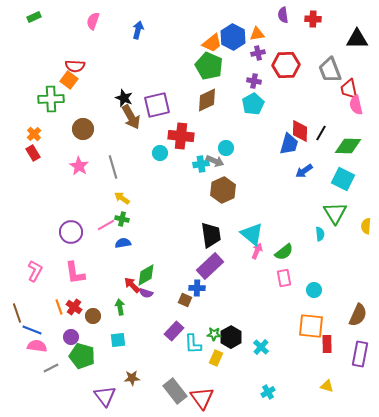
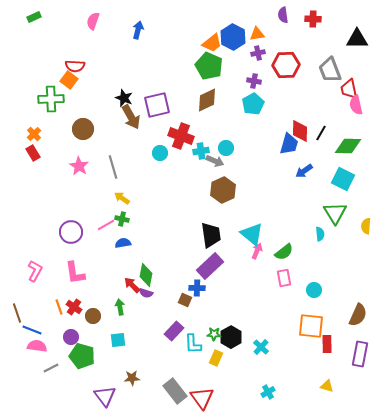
red cross at (181, 136): rotated 15 degrees clockwise
cyan cross at (201, 164): moved 13 px up
green diamond at (146, 275): rotated 50 degrees counterclockwise
